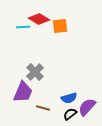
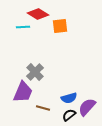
red diamond: moved 1 px left, 5 px up
black semicircle: moved 1 px left, 1 px down
